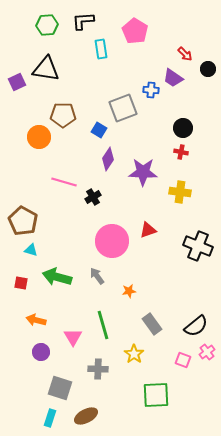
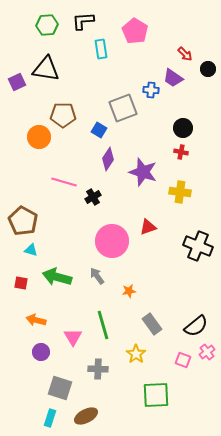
purple star at (143, 172): rotated 16 degrees clockwise
red triangle at (148, 230): moved 3 px up
yellow star at (134, 354): moved 2 px right
